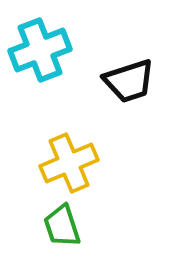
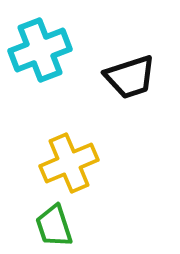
black trapezoid: moved 1 px right, 4 px up
green trapezoid: moved 8 px left
